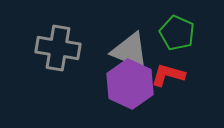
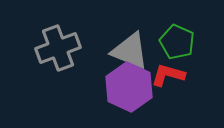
green pentagon: moved 9 px down
gray cross: rotated 30 degrees counterclockwise
purple hexagon: moved 1 px left, 3 px down
